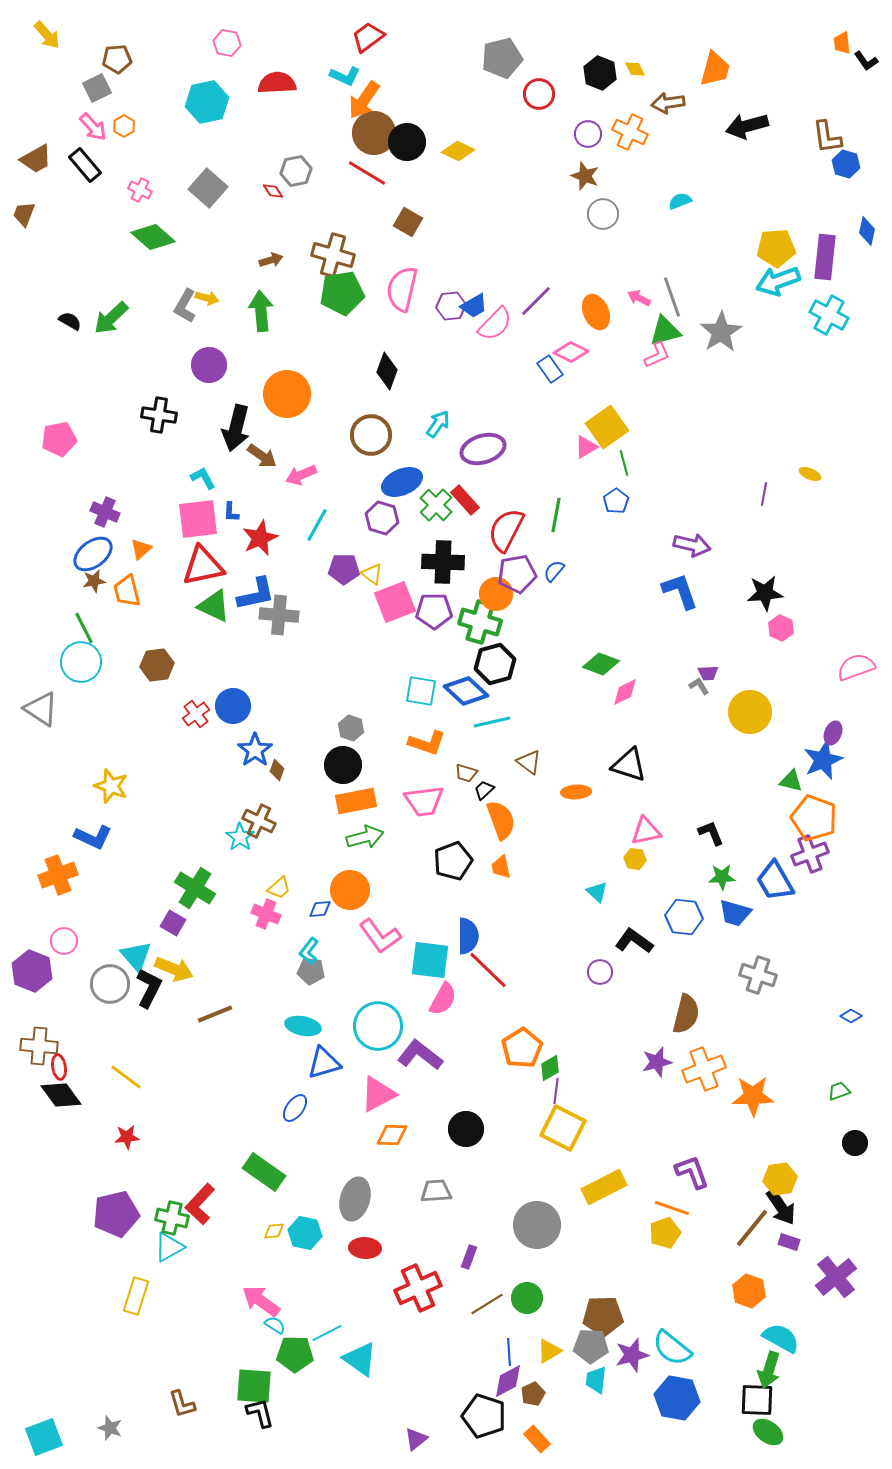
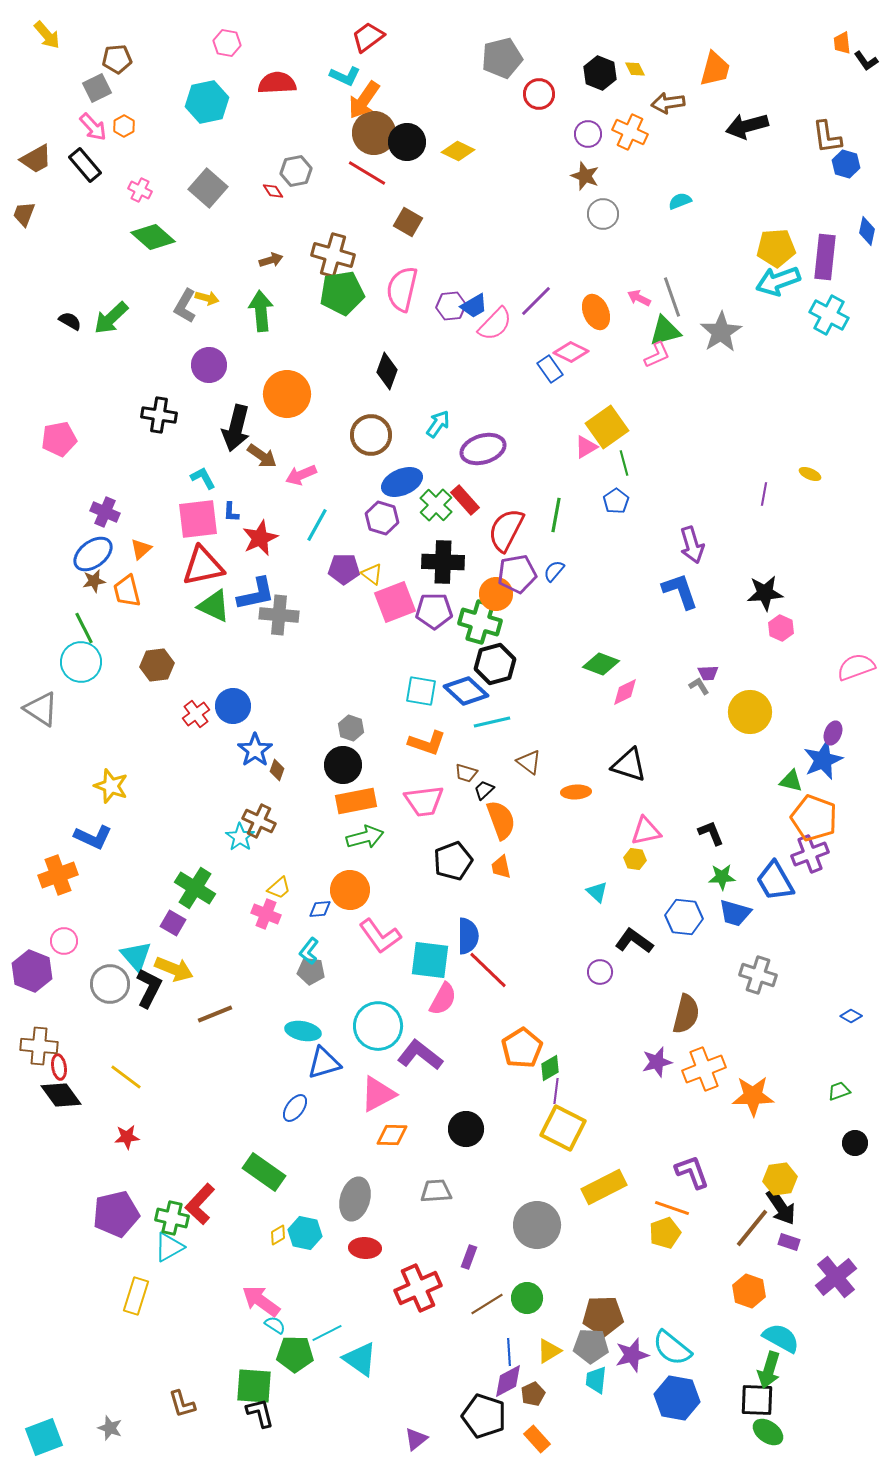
purple arrow at (692, 545): rotated 60 degrees clockwise
cyan ellipse at (303, 1026): moved 5 px down
yellow diamond at (274, 1231): moved 4 px right, 4 px down; rotated 25 degrees counterclockwise
